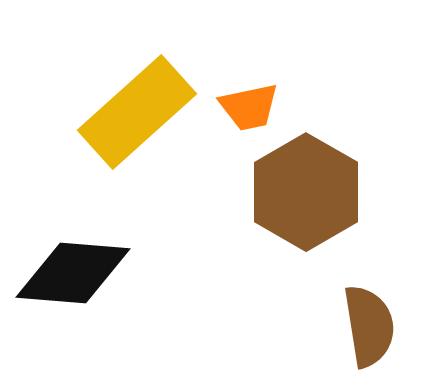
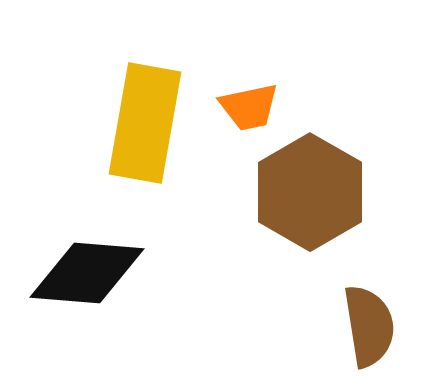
yellow rectangle: moved 8 px right, 11 px down; rotated 38 degrees counterclockwise
brown hexagon: moved 4 px right
black diamond: moved 14 px right
